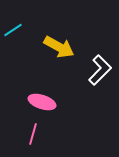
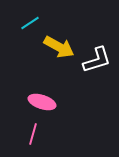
cyan line: moved 17 px right, 7 px up
white L-shape: moved 3 px left, 10 px up; rotated 28 degrees clockwise
